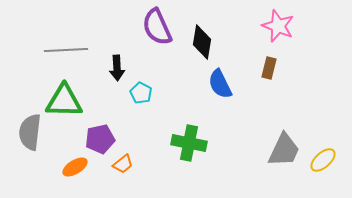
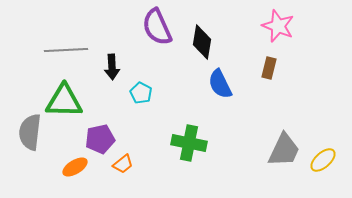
black arrow: moved 5 px left, 1 px up
